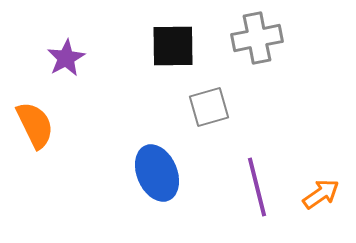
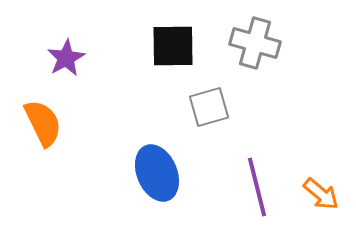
gray cross: moved 2 px left, 5 px down; rotated 27 degrees clockwise
orange semicircle: moved 8 px right, 2 px up
orange arrow: rotated 75 degrees clockwise
